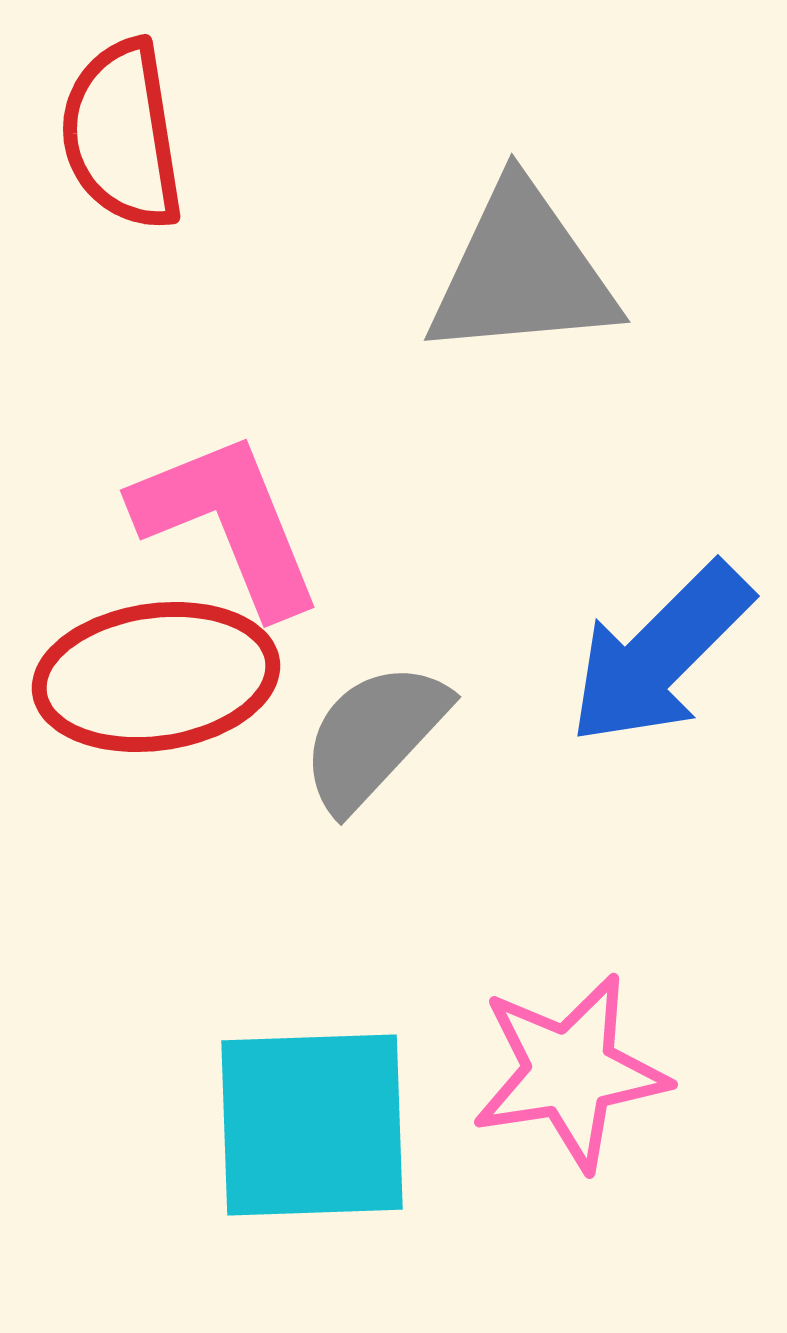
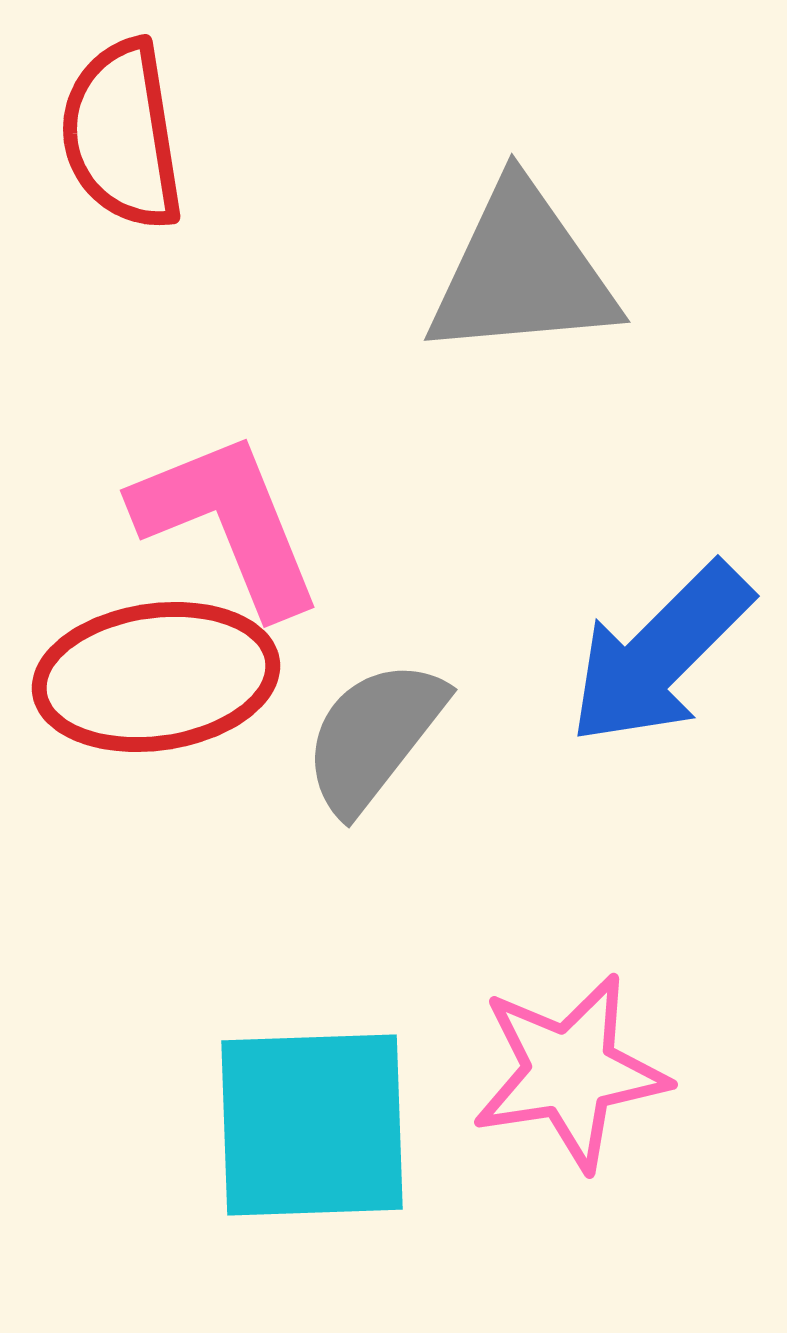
gray semicircle: rotated 5 degrees counterclockwise
